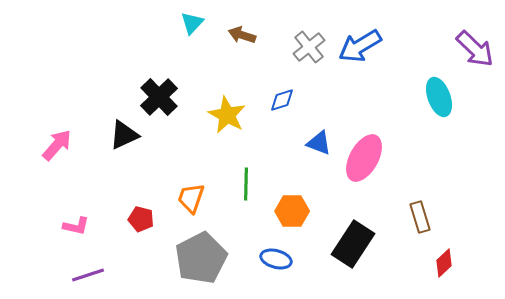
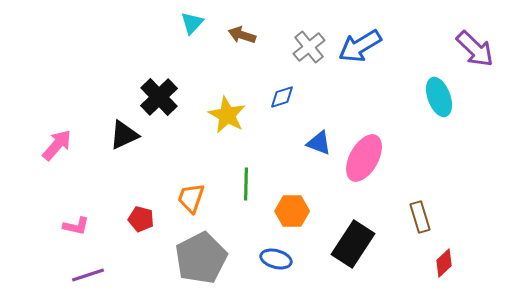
blue diamond: moved 3 px up
